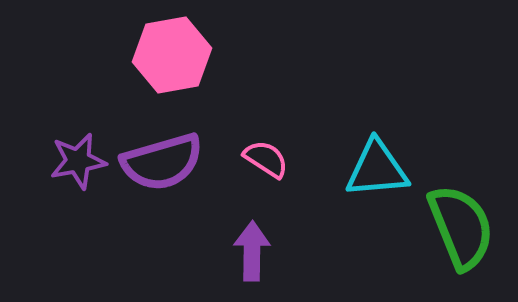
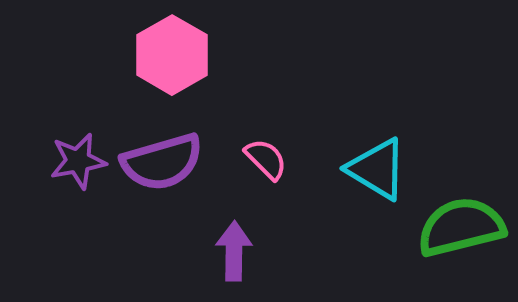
pink hexagon: rotated 20 degrees counterclockwise
pink semicircle: rotated 12 degrees clockwise
cyan triangle: rotated 36 degrees clockwise
green semicircle: rotated 82 degrees counterclockwise
purple arrow: moved 18 px left
